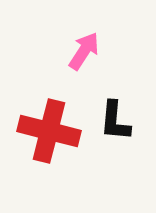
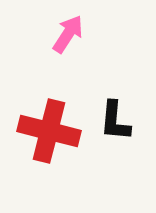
pink arrow: moved 16 px left, 17 px up
